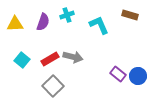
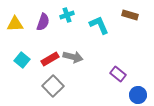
blue circle: moved 19 px down
